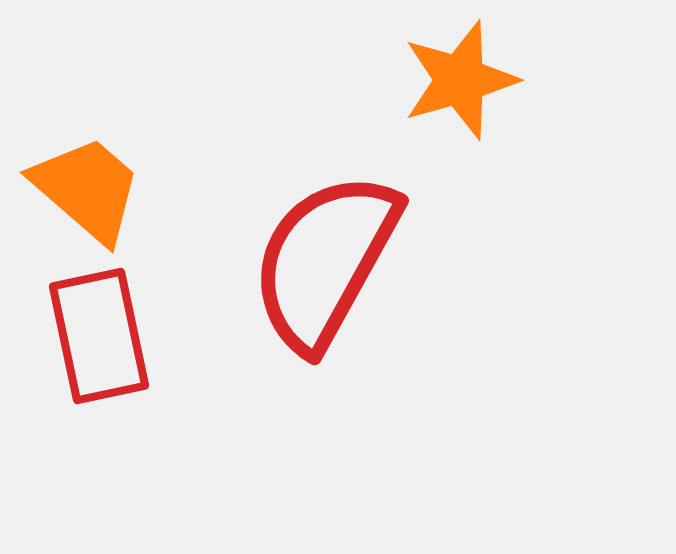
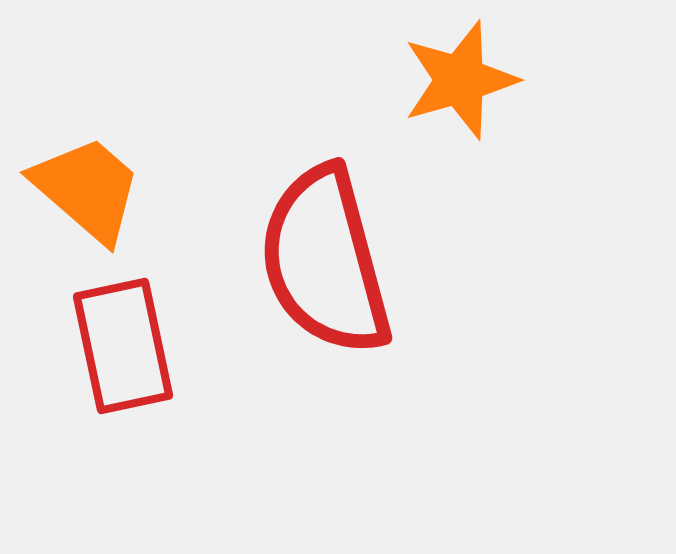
red semicircle: rotated 44 degrees counterclockwise
red rectangle: moved 24 px right, 10 px down
